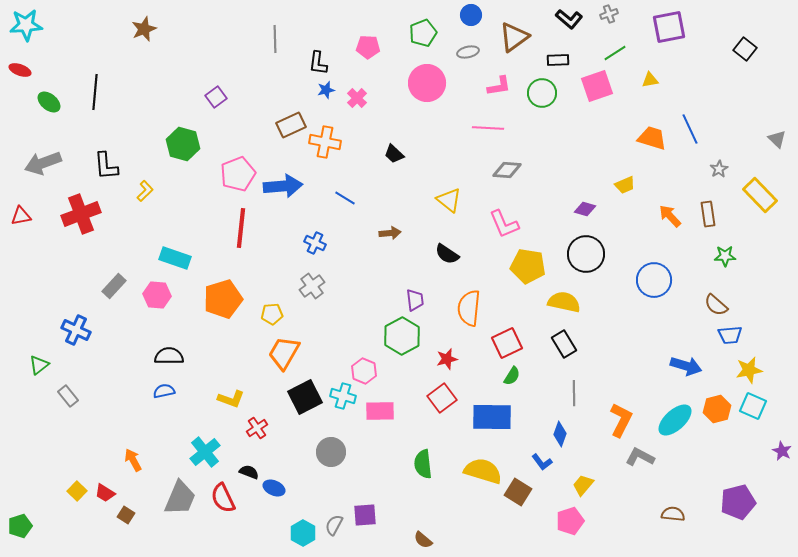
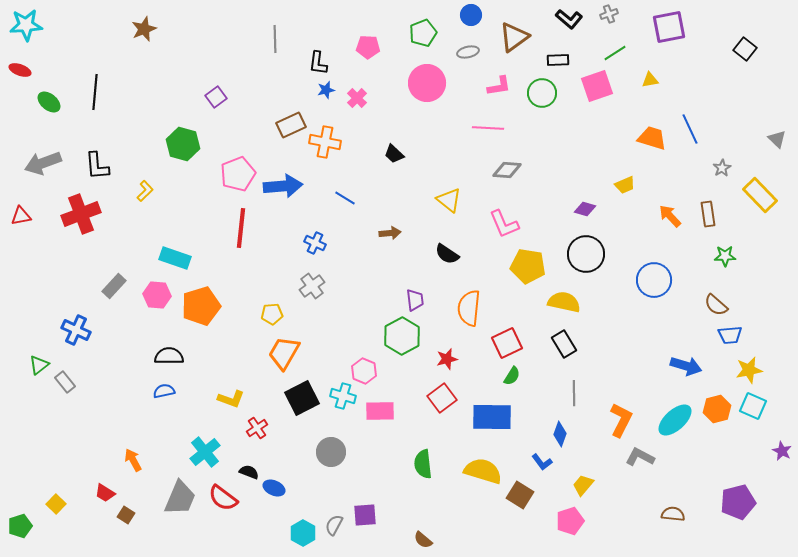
black L-shape at (106, 166): moved 9 px left
gray star at (719, 169): moved 3 px right, 1 px up
orange pentagon at (223, 299): moved 22 px left, 7 px down
gray rectangle at (68, 396): moved 3 px left, 14 px up
black square at (305, 397): moved 3 px left, 1 px down
yellow square at (77, 491): moved 21 px left, 13 px down
brown square at (518, 492): moved 2 px right, 3 px down
red semicircle at (223, 498): rotated 28 degrees counterclockwise
